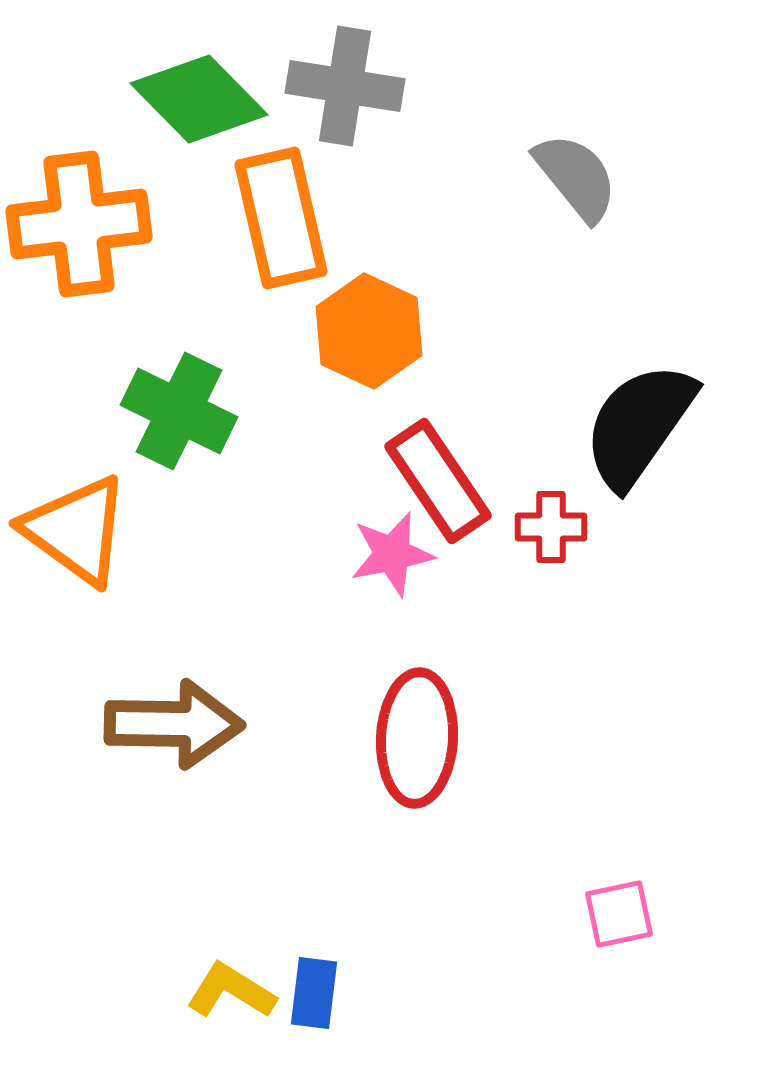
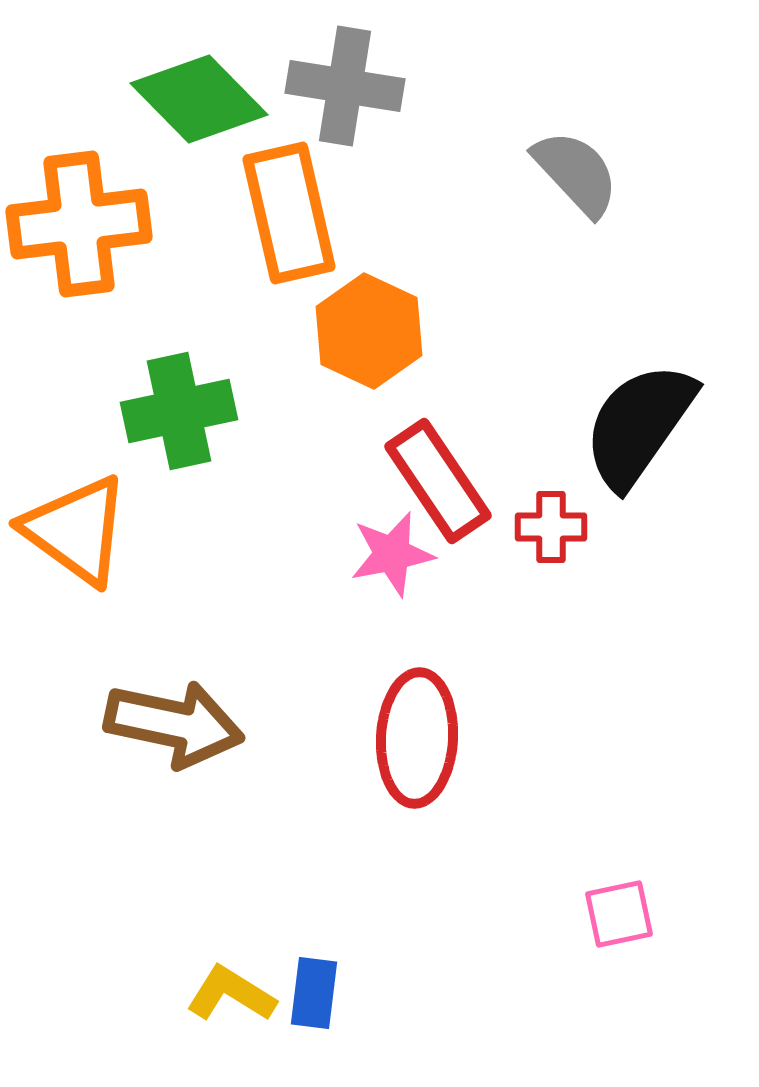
gray semicircle: moved 4 px up; rotated 4 degrees counterclockwise
orange rectangle: moved 8 px right, 5 px up
green cross: rotated 38 degrees counterclockwise
brown arrow: rotated 11 degrees clockwise
yellow L-shape: moved 3 px down
